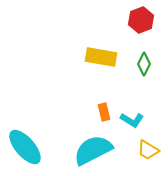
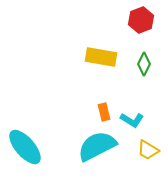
cyan semicircle: moved 4 px right, 4 px up
